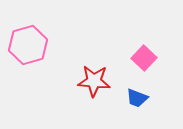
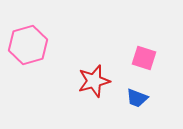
pink square: rotated 25 degrees counterclockwise
red star: rotated 20 degrees counterclockwise
